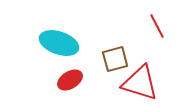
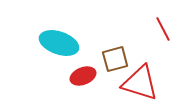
red line: moved 6 px right, 3 px down
red ellipse: moved 13 px right, 4 px up; rotated 10 degrees clockwise
